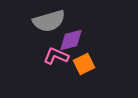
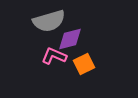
purple diamond: moved 1 px left, 1 px up
pink L-shape: moved 2 px left
